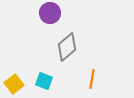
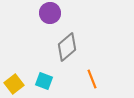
orange line: rotated 30 degrees counterclockwise
